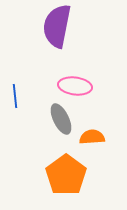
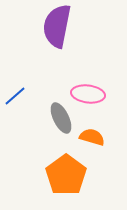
pink ellipse: moved 13 px right, 8 px down
blue line: rotated 55 degrees clockwise
gray ellipse: moved 1 px up
orange semicircle: rotated 20 degrees clockwise
